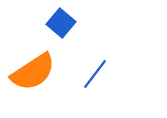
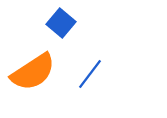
blue line: moved 5 px left
